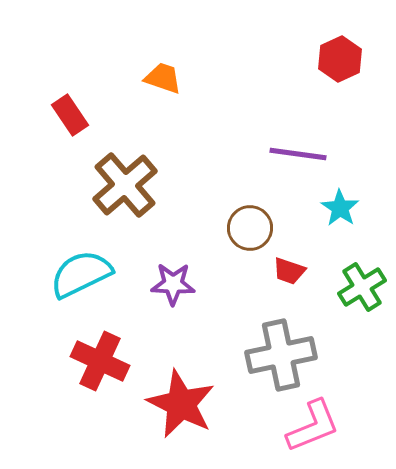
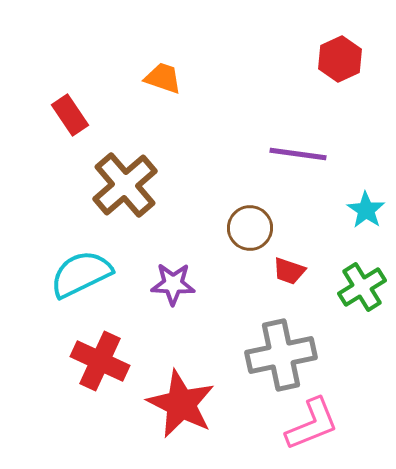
cyan star: moved 26 px right, 2 px down
pink L-shape: moved 1 px left, 2 px up
